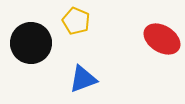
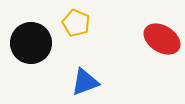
yellow pentagon: moved 2 px down
blue triangle: moved 2 px right, 3 px down
